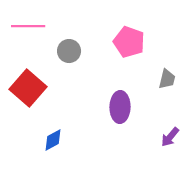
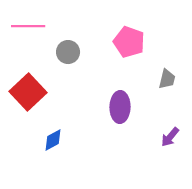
gray circle: moved 1 px left, 1 px down
red square: moved 4 px down; rotated 6 degrees clockwise
